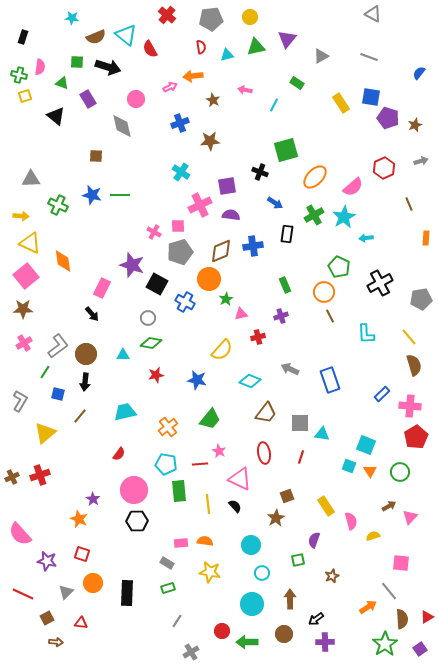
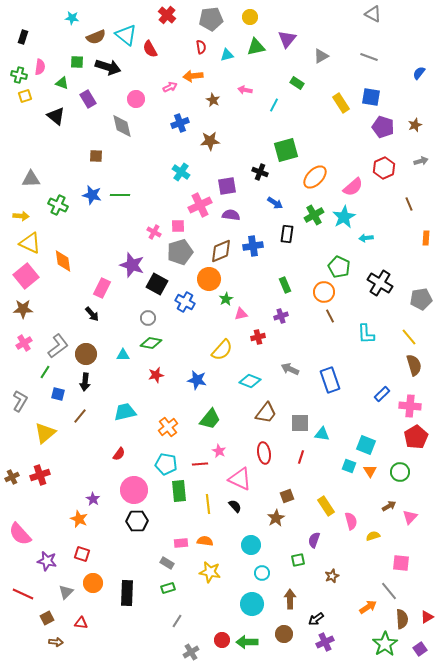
purple pentagon at (388, 118): moved 5 px left, 9 px down
black cross at (380, 283): rotated 30 degrees counterclockwise
red circle at (222, 631): moved 9 px down
purple cross at (325, 642): rotated 24 degrees counterclockwise
